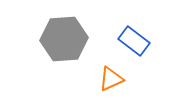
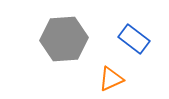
blue rectangle: moved 2 px up
